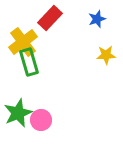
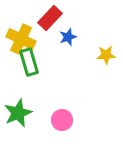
blue star: moved 29 px left, 18 px down
yellow cross: moved 2 px left, 3 px up; rotated 28 degrees counterclockwise
pink circle: moved 21 px right
